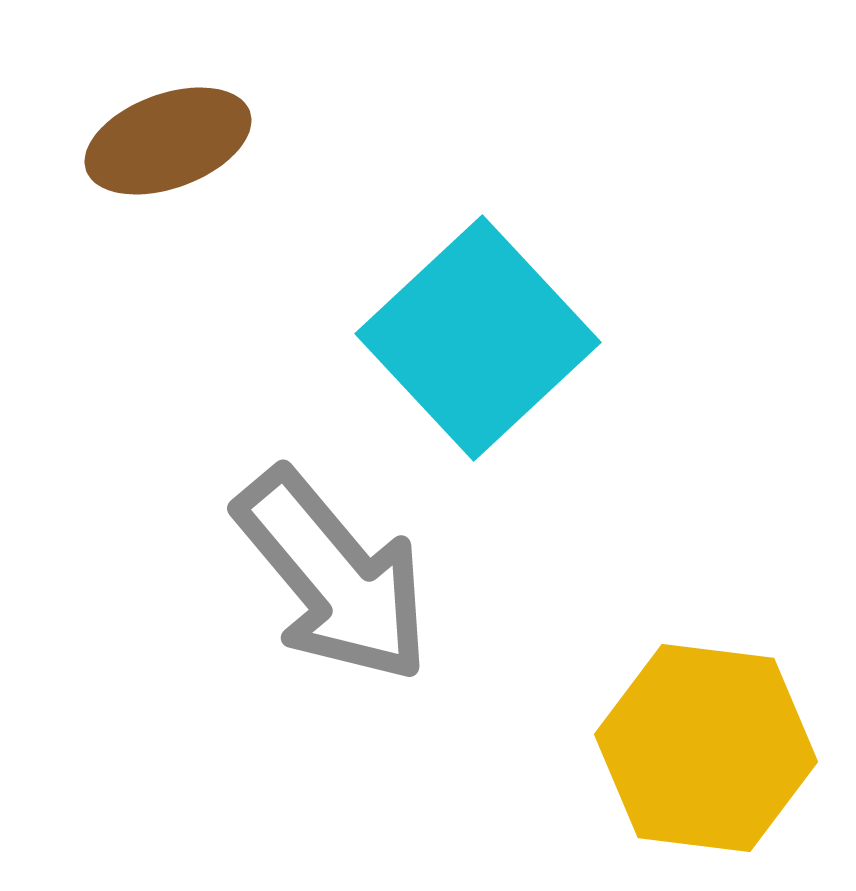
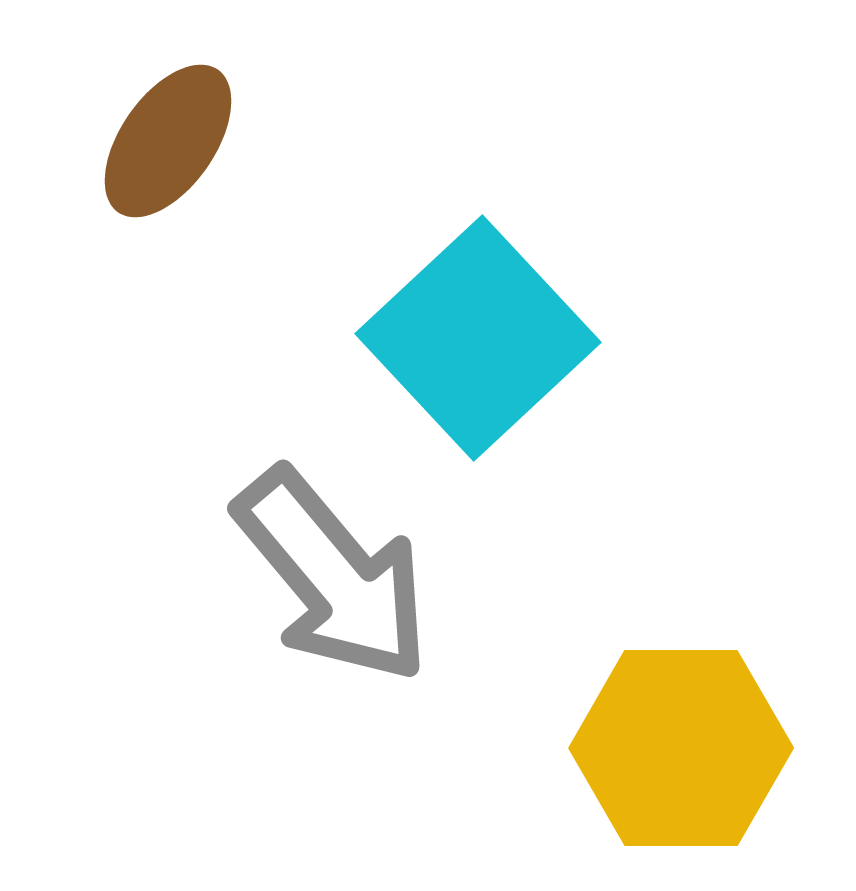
brown ellipse: rotated 35 degrees counterclockwise
yellow hexagon: moved 25 px left; rotated 7 degrees counterclockwise
